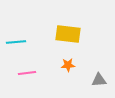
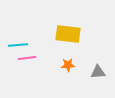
cyan line: moved 2 px right, 3 px down
pink line: moved 15 px up
gray triangle: moved 1 px left, 8 px up
